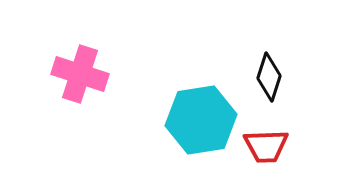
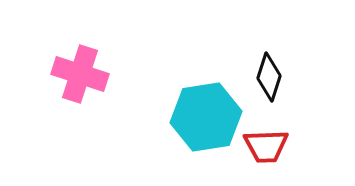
cyan hexagon: moved 5 px right, 3 px up
